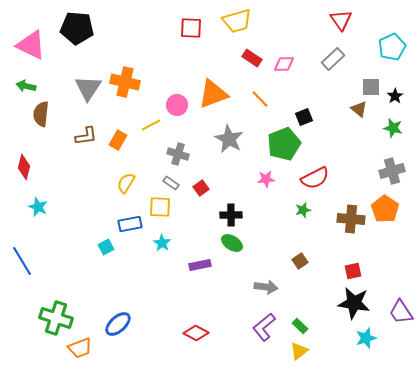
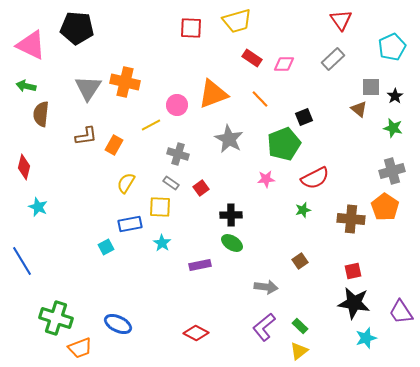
orange rectangle at (118, 140): moved 4 px left, 5 px down
orange pentagon at (385, 209): moved 2 px up
blue ellipse at (118, 324): rotated 68 degrees clockwise
